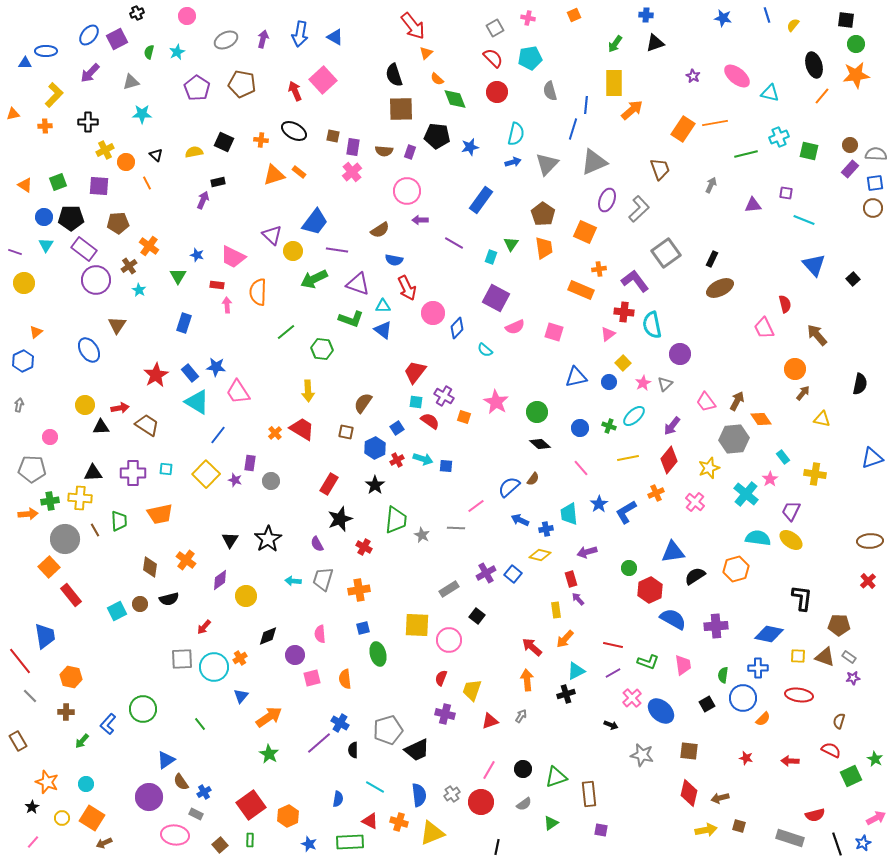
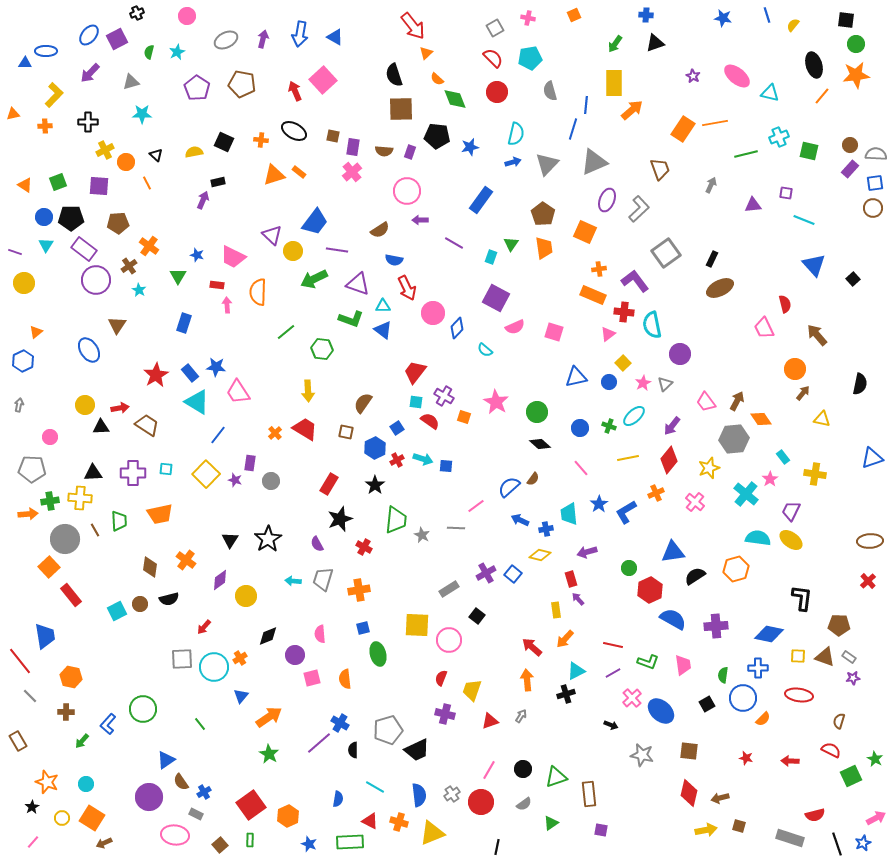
orange rectangle at (581, 290): moved 12 px right, 5 px down
red trapezoid at (302, 429): moved 3 px right
